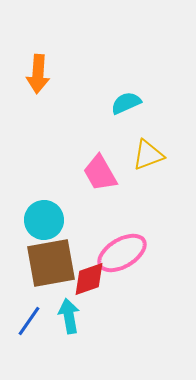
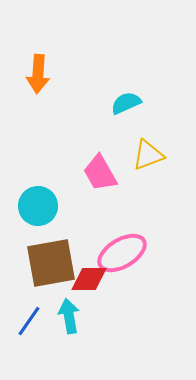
cyan circle: moved 6 px left, 14 px up
red diamond: rotated 18 degrees clockwise
